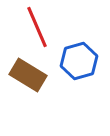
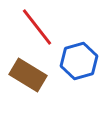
red line: rotated 15 degrees counterclockwise
